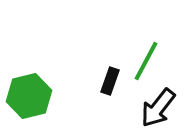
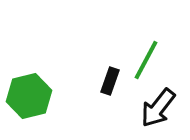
green line: moved 1 px up
